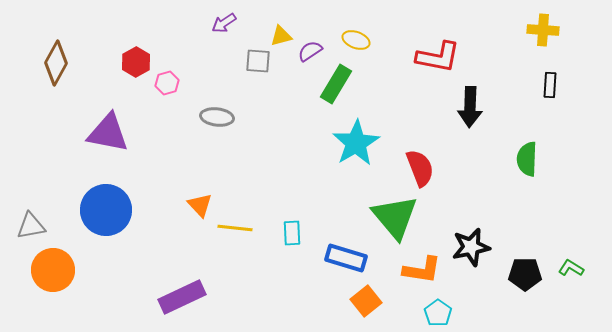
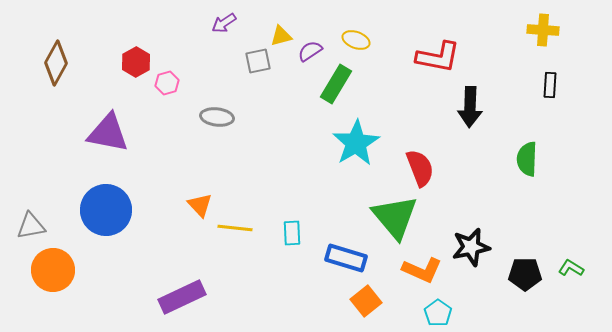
gray square: rotated 16 degrees counterclockwise
orange L-shape: rotated 15 degrees clockwise
